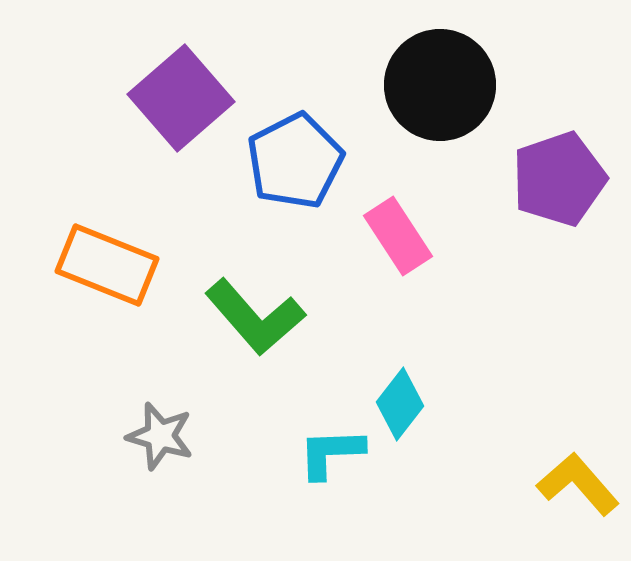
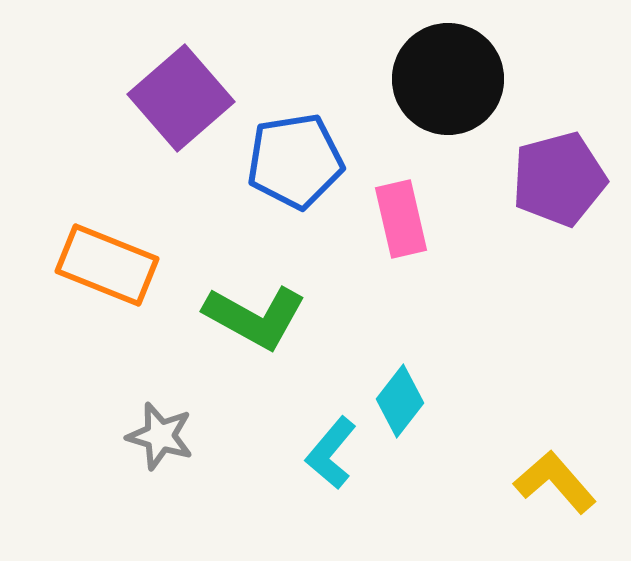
black circle: moved 8 px right, 6 px up
blue pentagon: rotated 18 degrees clockwise
purple pentagon: rotated 4 degrees clockwise
pink rectangle: moved 3 px right, 17 px up; rotated 20 degrees clockwise
green L-shape: rotated 20 degrees counterclockwise
cyan diamond: moved 3 px up
cyan L-shape: rotated 48 degrees counterclockwise
yellow L-shape: moved 23 px left, 2 px up
